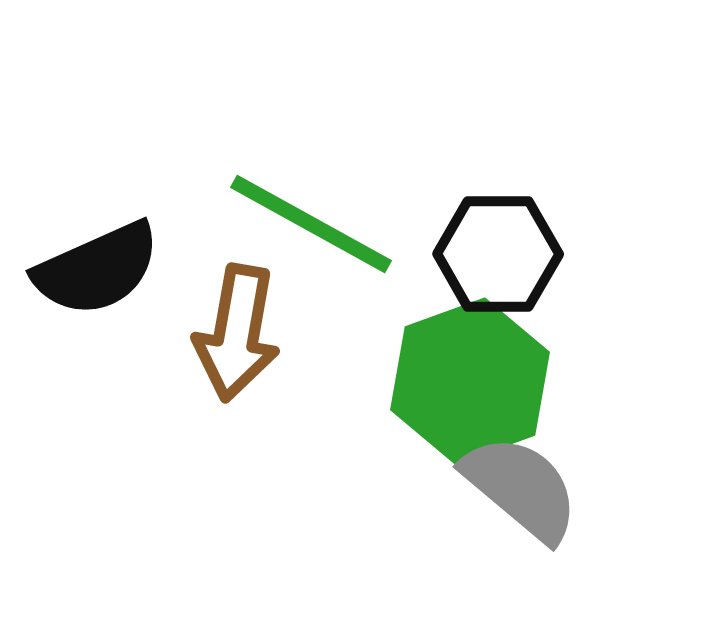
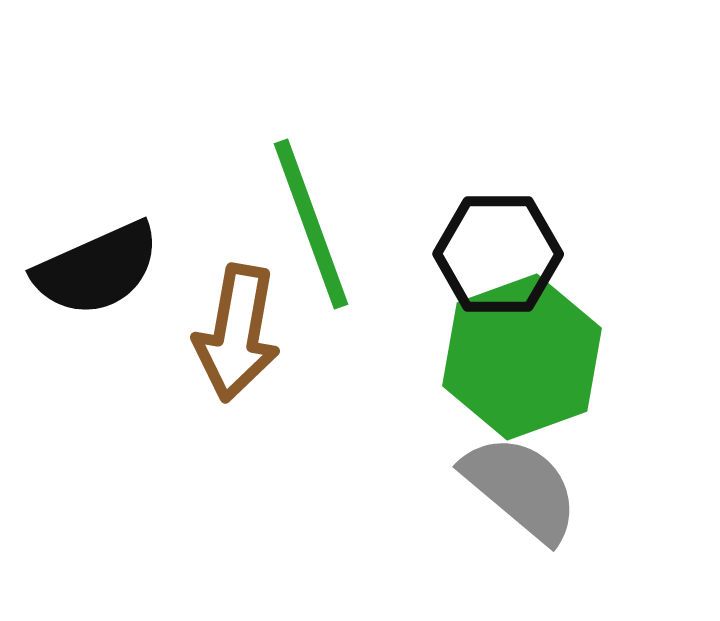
green line: rotated 41 degrees clockwise
green hexagon: moved 52 px right, 24 px up
